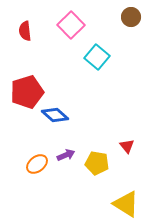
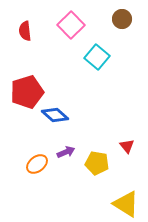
brown circle: moved 9 px left, 2 px down
purple arrow: moved 3 px up
